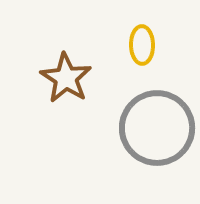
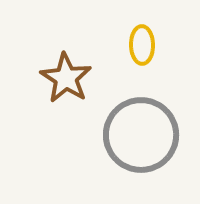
gray circle: moved 16 px left, 7 px down
